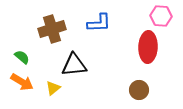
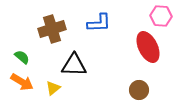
red ellipse: rotated 28 degrees counterclockwise
black triangle: rotated 8 degrees clockwise
